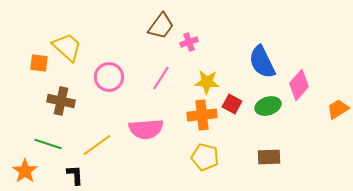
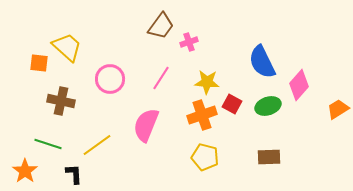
pink circle: moved 1 px right, 2 px down
orange cross: rotated 12 degrees counterclockwise
pink semicircle: moved 4 px up; rotated 116 degrees clockwise
black L-shape: moved 1 px left, 1 px up
